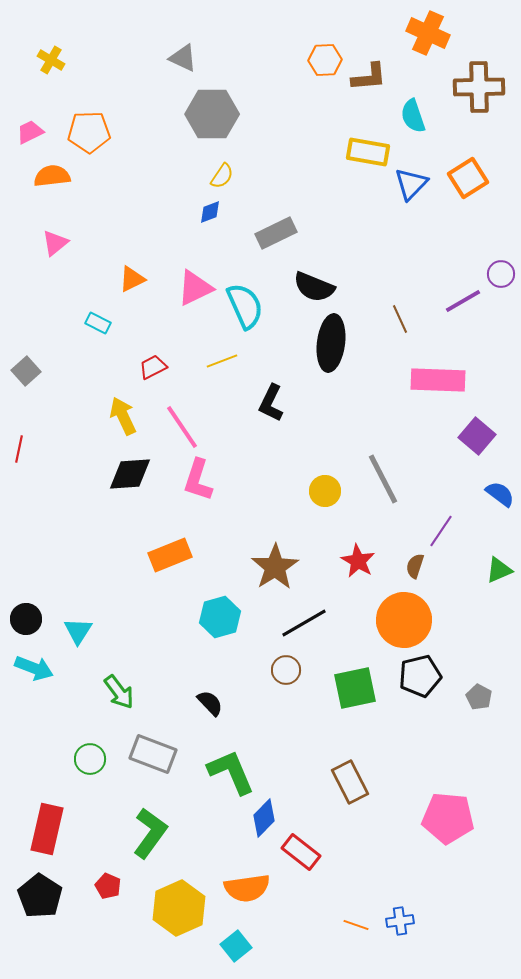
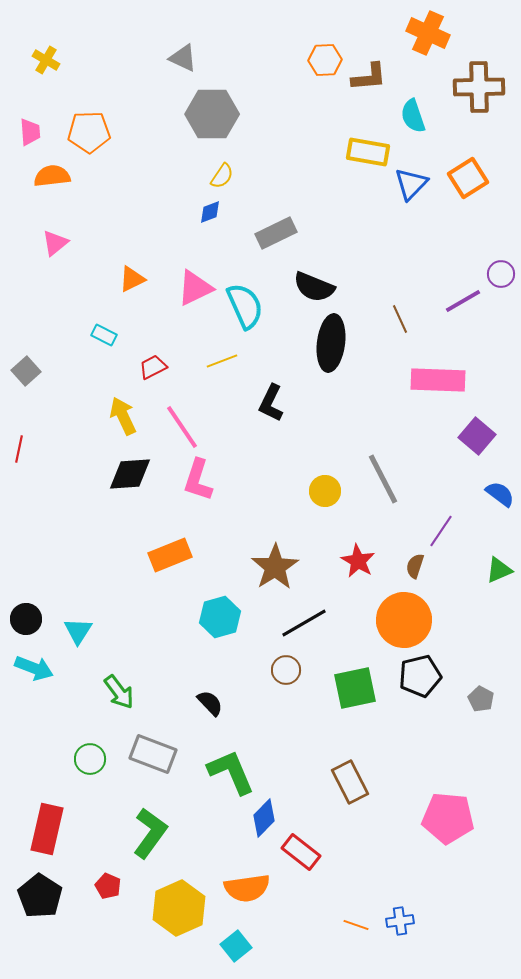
yellow cross at (51, 60): moved 5 px left
pink trapezoid at (30, 132): rotated 112 degrees clockwise
cyan rectangle at (98, 323): moved 6 px right, 12 px down
gray pentagon at (479, 697): moved 2 px right, 2 px down
